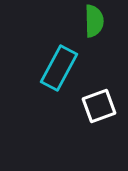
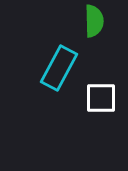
white square: moved 2 px right, 8 px up; rotated 20 degrees clockwise
